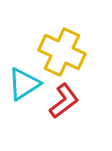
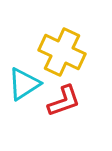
red L-shape: rotated 18 degrees clockwise
